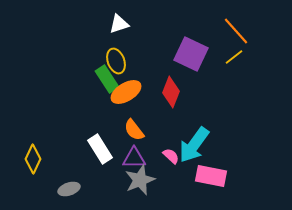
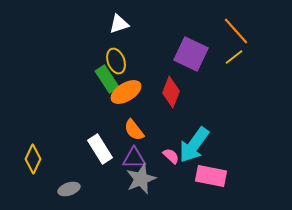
gray star: moved 1 px right, 1 px up
